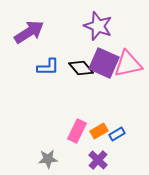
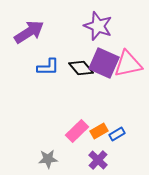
pink rectangle: rotated 20 degrees clockwise
